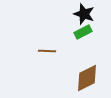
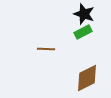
brown line: moved 1 px left, 2 px up
